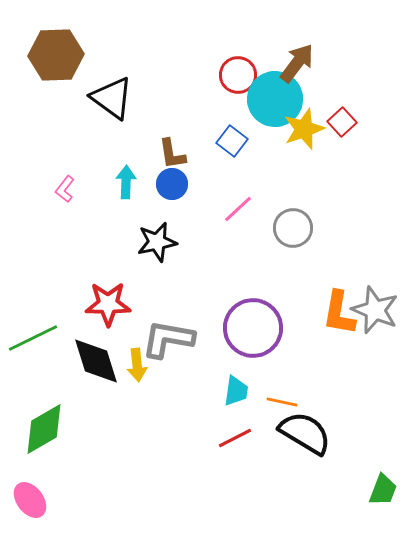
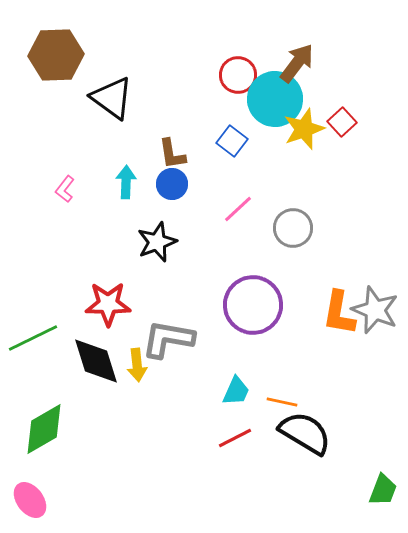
black star: rotated 9 degrees counterclockwise
purple circle: moved 23 px up
cyan trapezoid: rotated 16 degrees clockwise
